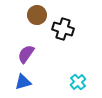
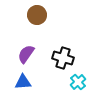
black cross: moved 29 px down
blue triangle: rotated 12 degrees clockwise
